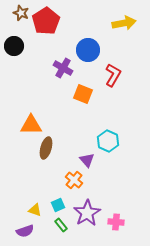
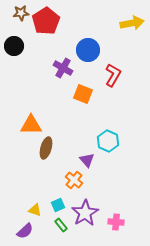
brown star: rotated 28 degrees counterclockwise
yellow arrow: moved 8 px right
purple star: moved 2 px left
purple semicircle: rotated 24 degrees counterclockwise
